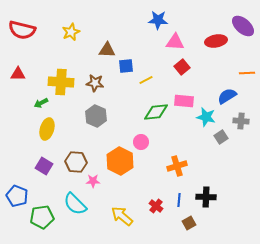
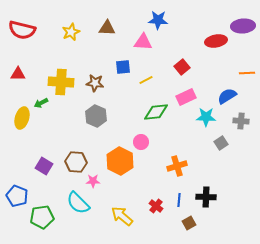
purple ellipse: rotated 45 degrees counterclockwise
pink triangle: moved 32 px left
brown triangle: moved 22 px up
blue square: moved 3 px left, 1 px down
pink rectangle: moved 2 px right, 4 px up; rotated 30 degrees counterclockwise
cyan star: rotated 12 degrees counterclockwise
yellow ellipse: moved 25 px left, 11 px up
gray square: moved 6 px down
cyan semicircle: moved 3 px right, 1 px up
